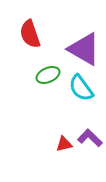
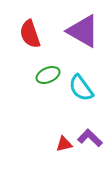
purple triangle: moved 1 px left, 18 px up
